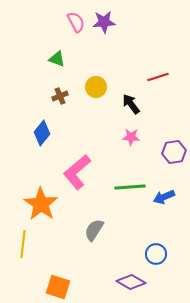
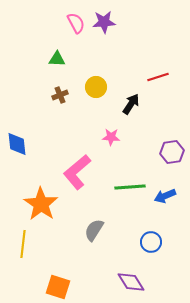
pink semicircle: moved 1 px down
green triangle: rotated 18 degrees counterclockwise
brown cross: moved 1 px up
black arrow: rotated 70 degrees clockwise
blue diamond: moved 25 px left, 11 px down; rotated 45 degrees counterclockwise
pink star: moved 20 px left
purple hexagon: moved 2 px left
blue arrow: moved 1 px right, 1 px up
blue circle: moved 5 px left, 12 px up
purple diamond: rotated 28 degrees clockwise
